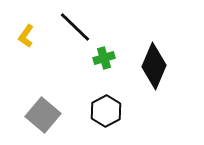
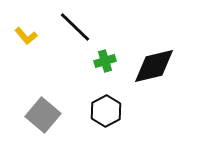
yellow L-shape: rotated 75 degrees counterclockwise
green cross: moved 1 px right, 3 px down
black diamond: rotated 54 degrees clockwise
